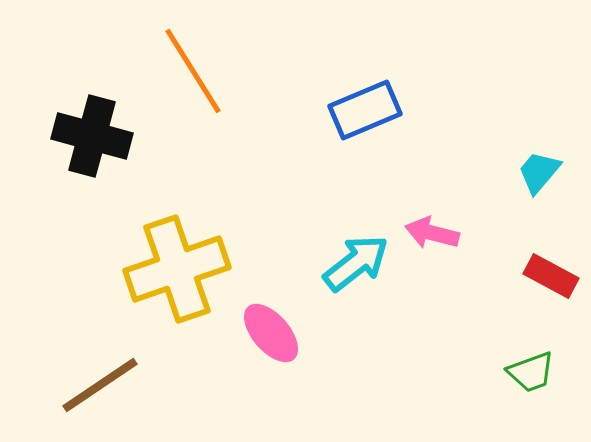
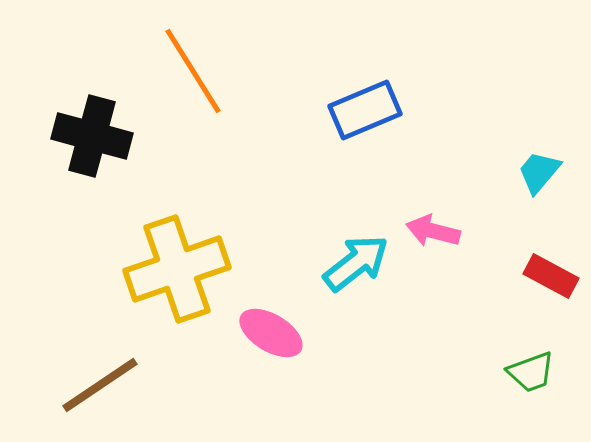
pink arrow: moved 1 px right, 2 px up
pink ellipse: rotated 18 degrees counterclockwise
